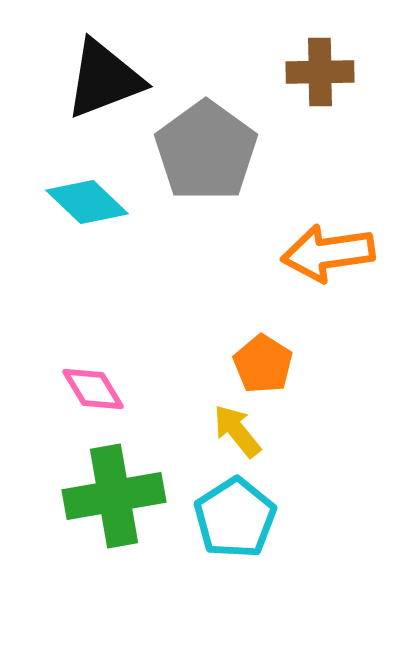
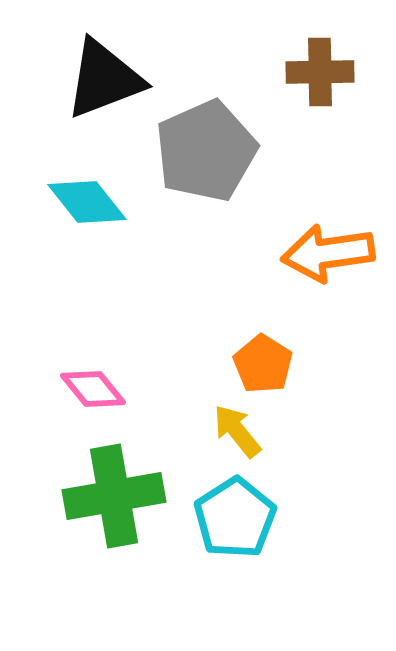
gray pentagon: rotated 12 degrees clockwise
cyan diamond: rotated 8 degrees clockwise
pink diamond: rotated 8 degrees counterclockwise
